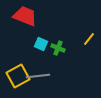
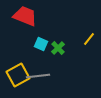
green cross: rotated 24 degrees clockwise
yellow square: moved 1 px up
